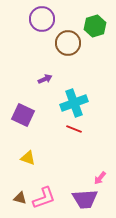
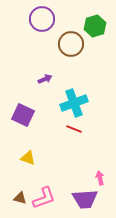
brown circle: moved 3 px right, 1 px down
pink arrow: rotated 128 degrees clockwise
